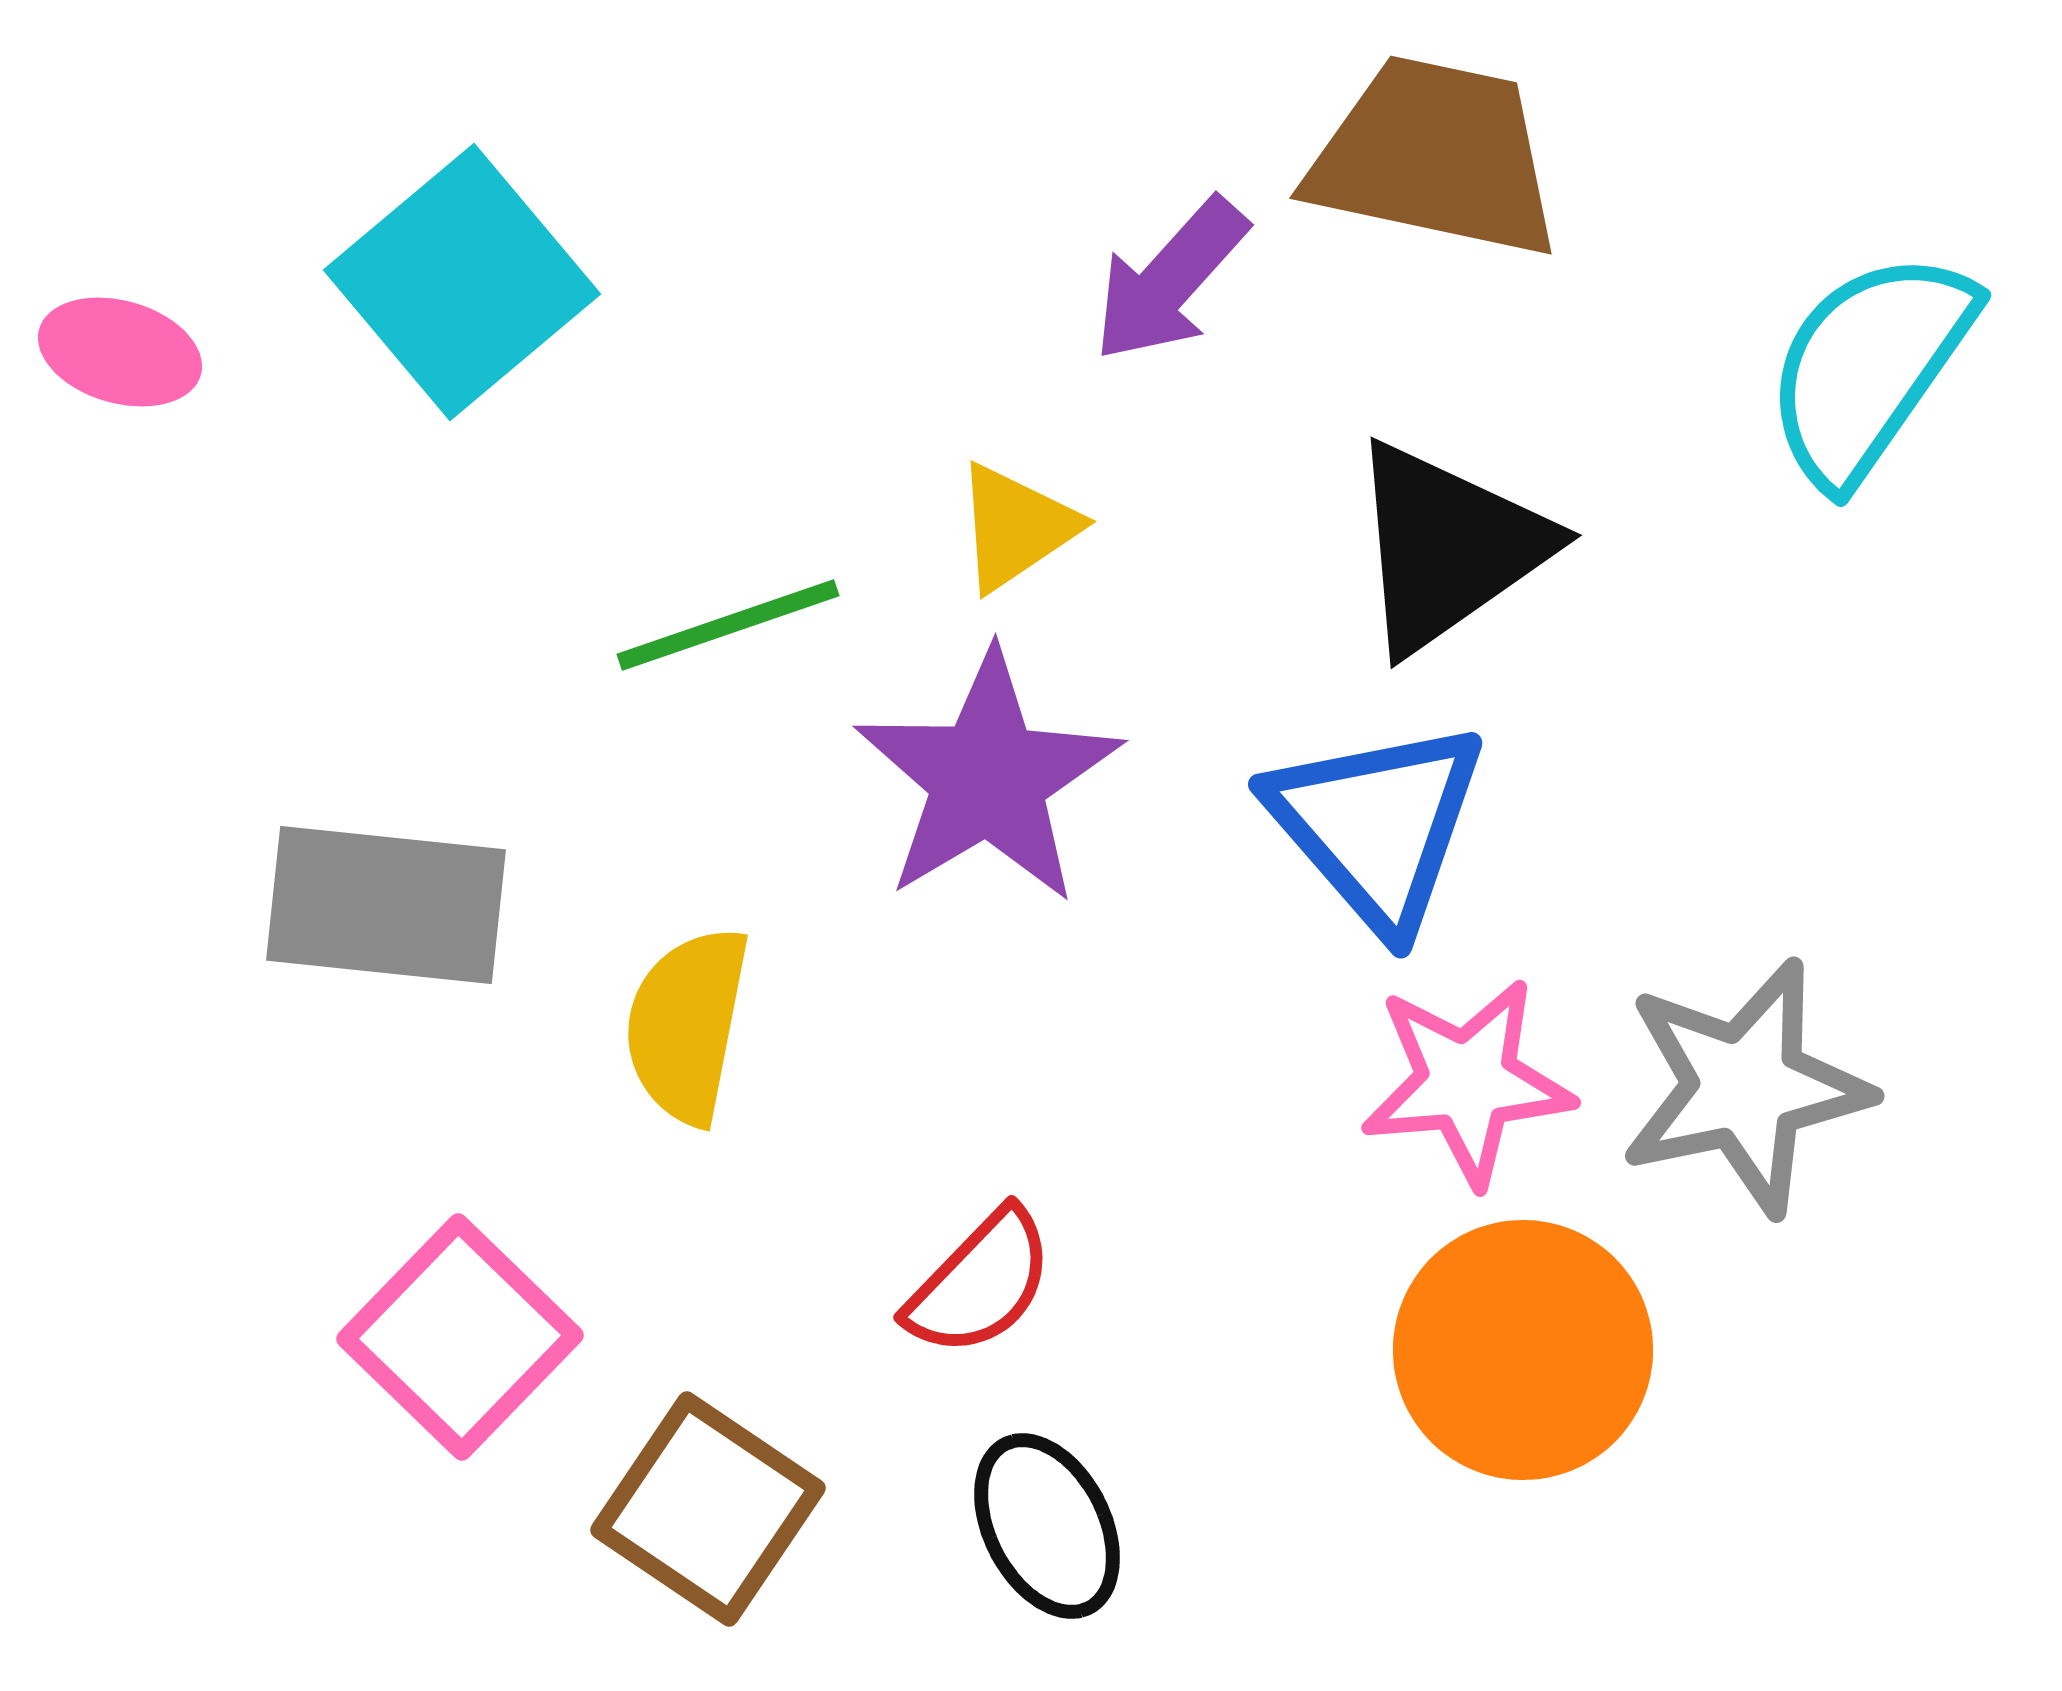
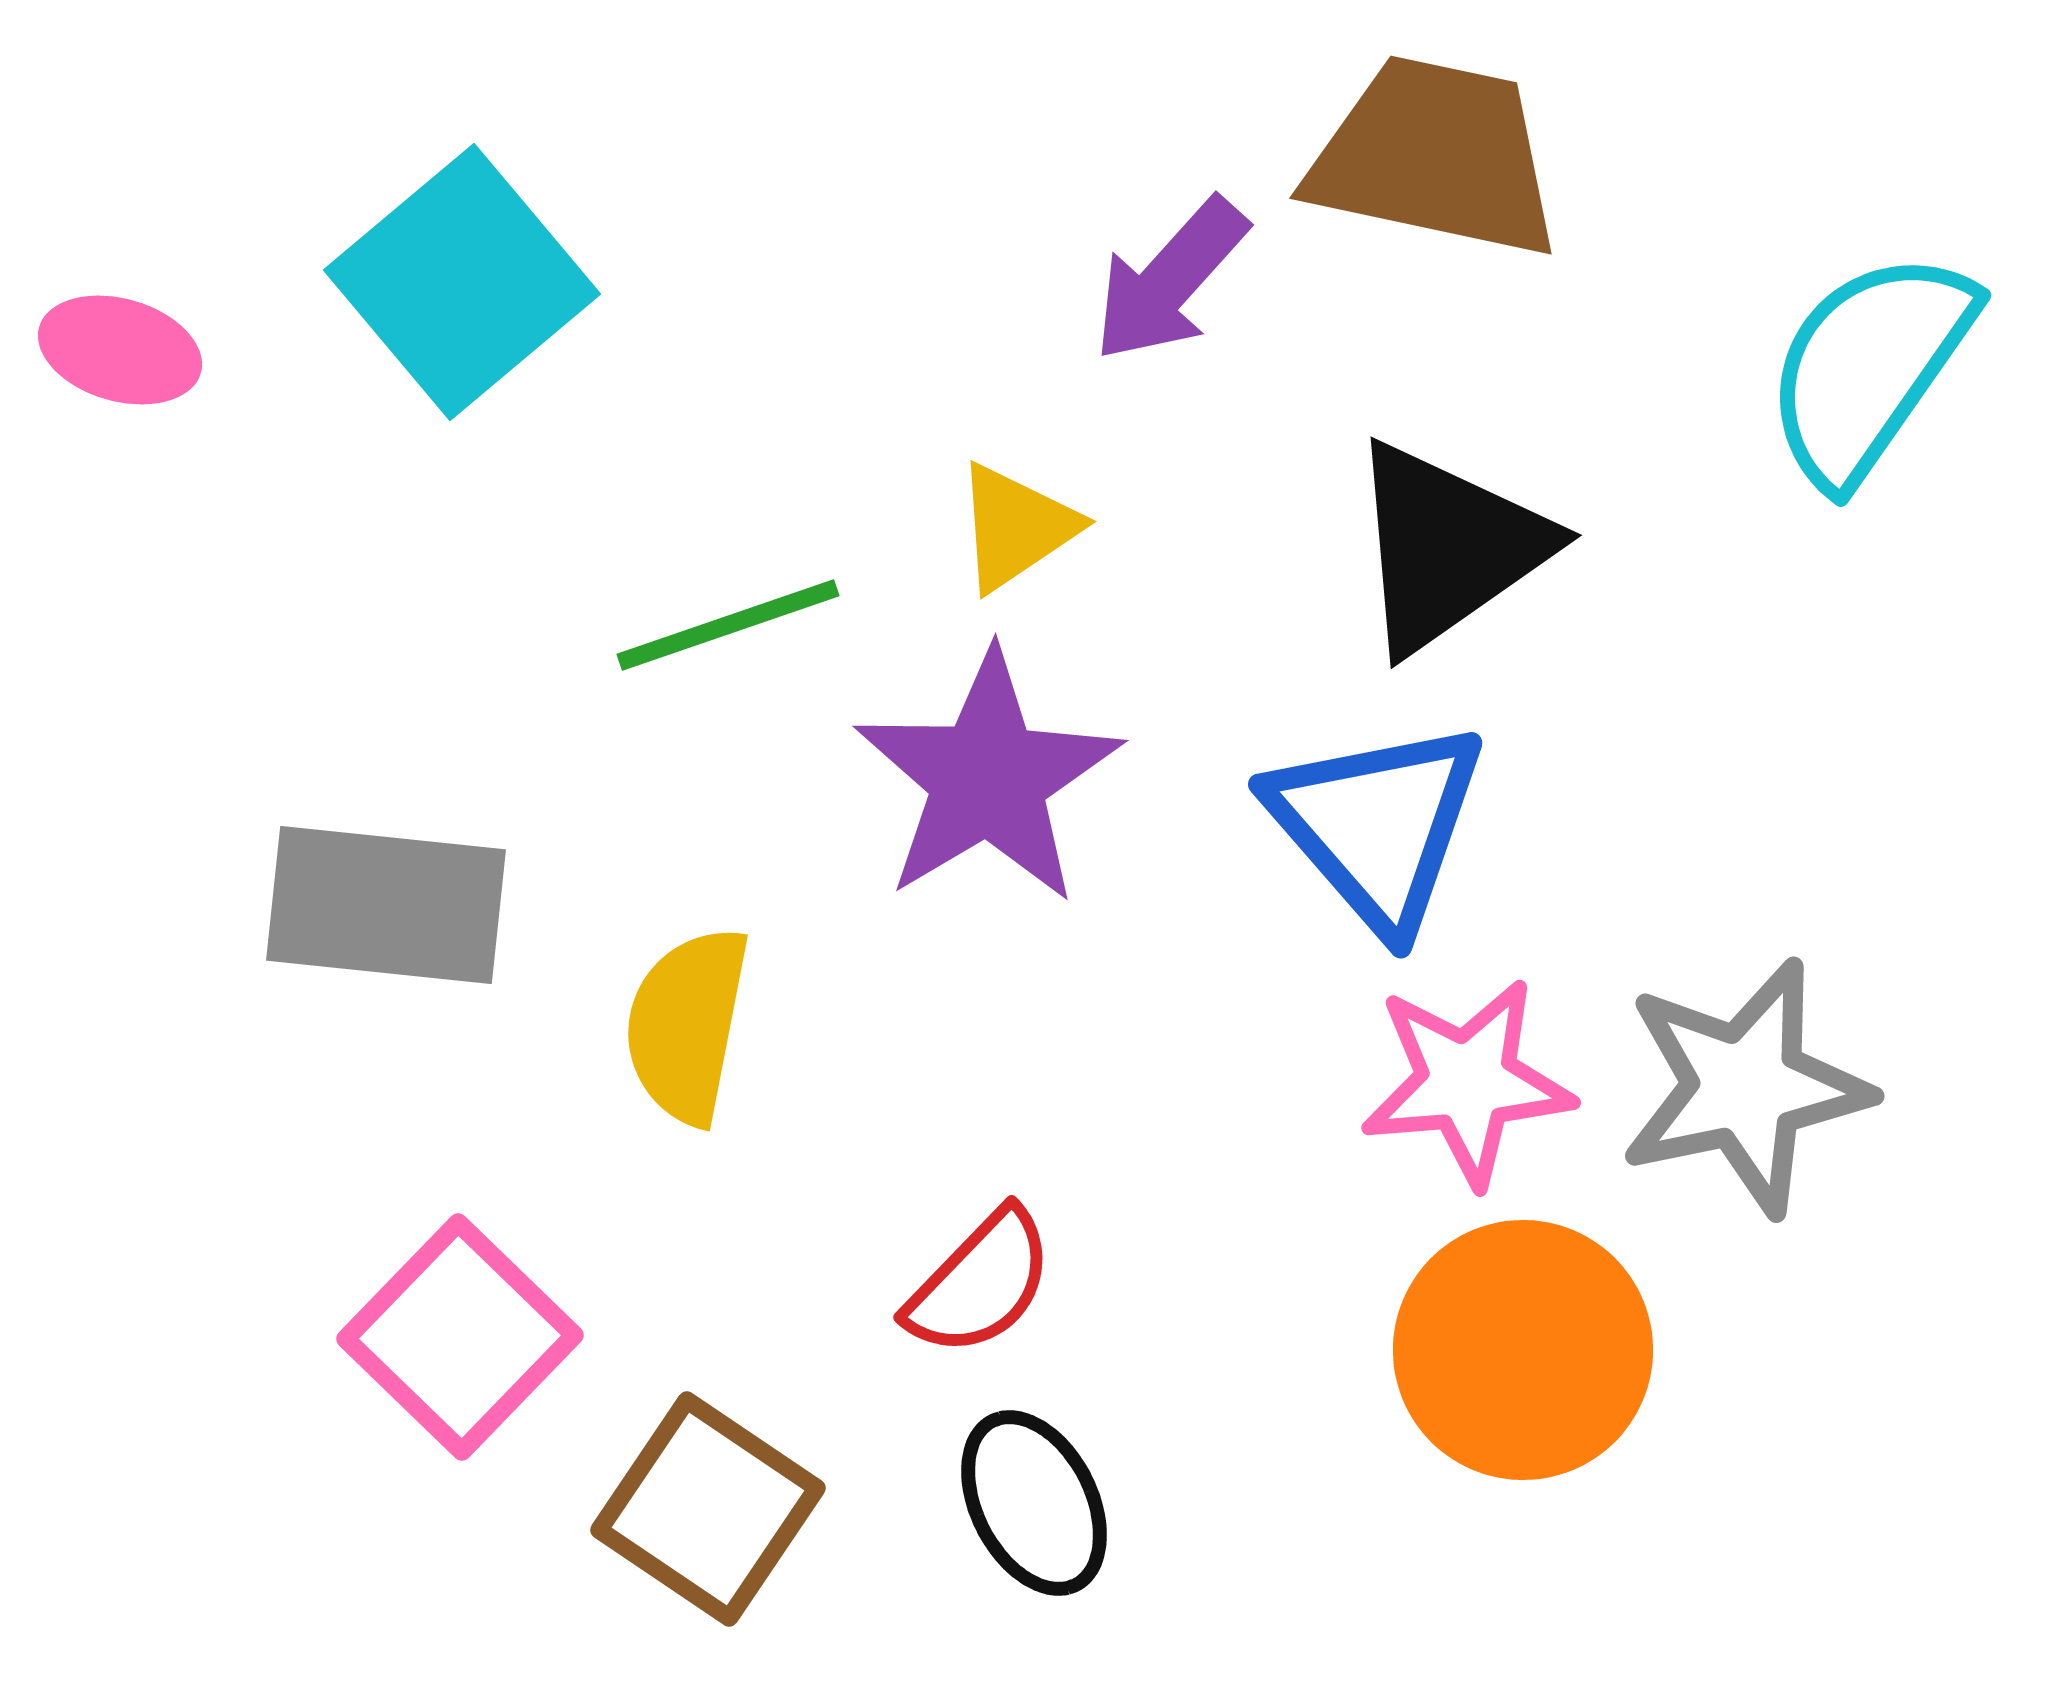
pink ellipse: moved 2 px up
black ellipse: moved 13 px left, 23 px up
